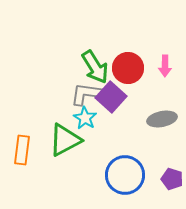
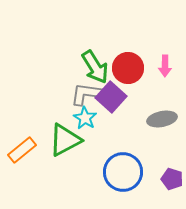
orange rectangle: rotated 44 degrees clockwise
blue circle: moved 2 px left, 3 px up
